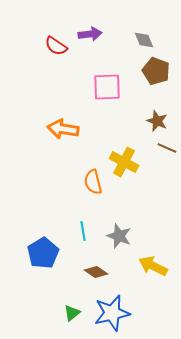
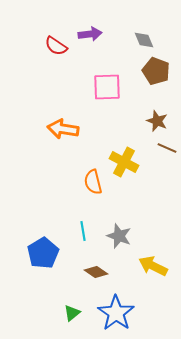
blue star: moved 4 px right; rotated 24 degrees counterclockwise
